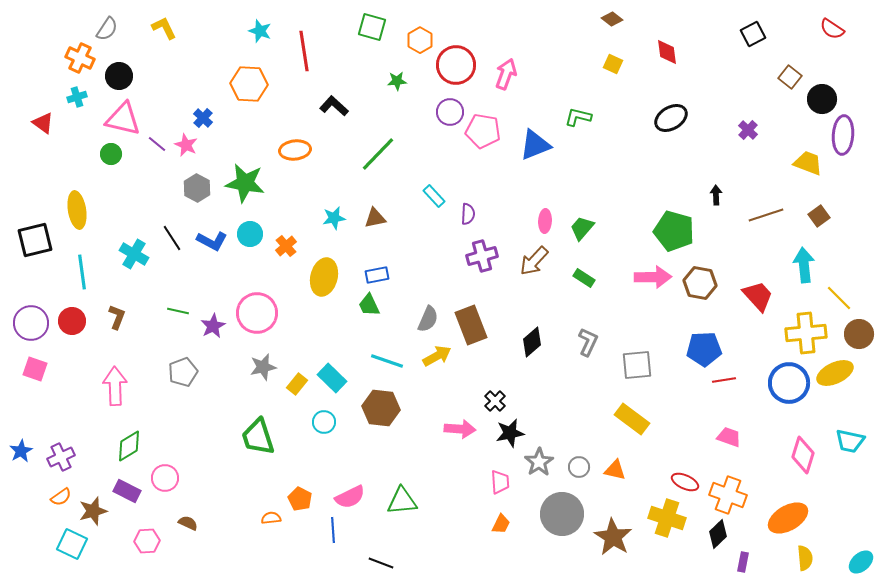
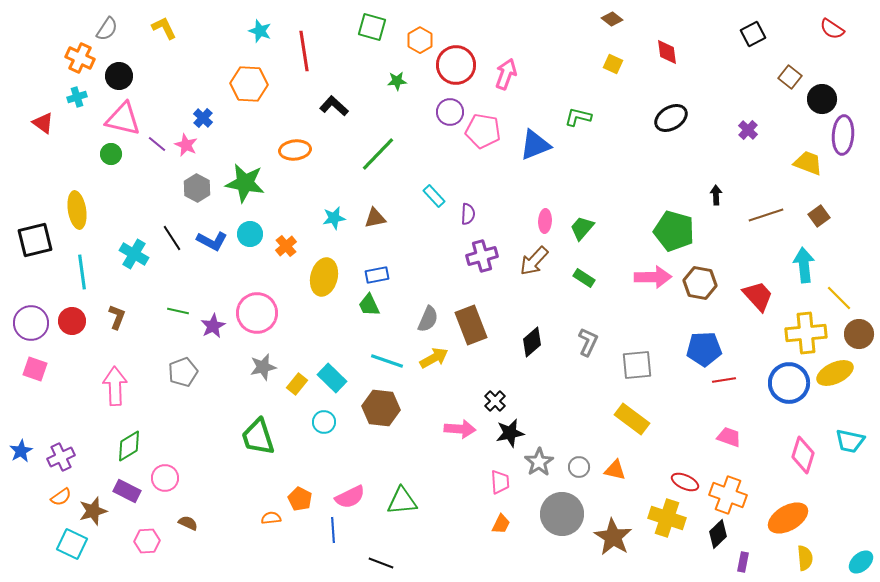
yellow arrow at (437, 356): moved 3 px left, 2 px down
